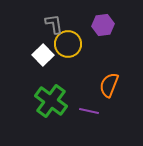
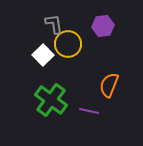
purple hexagon: moved 1 px down
green cross: moved 1 px up
